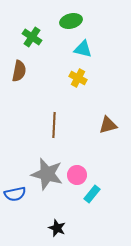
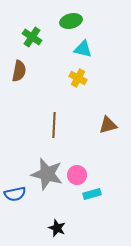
cyan rectangle: rotated 36 degrees clockwise
